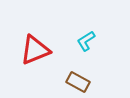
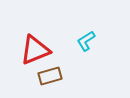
brown rectangle: moved 28 px left, 6 px up; rotated 45 degrees counterclockwise
